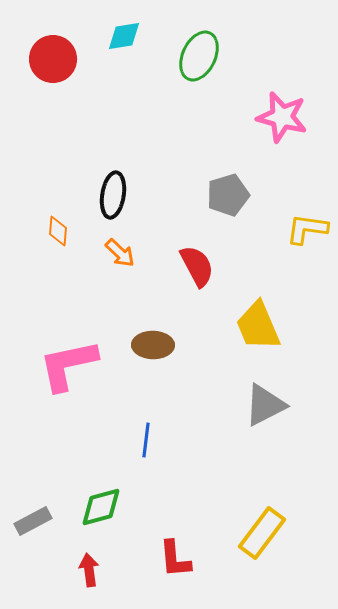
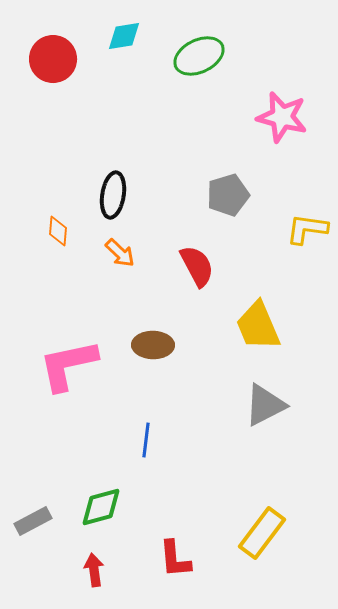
green ellipse: rotated 39 degrees clockwise
red arrow: moved 5 px right
